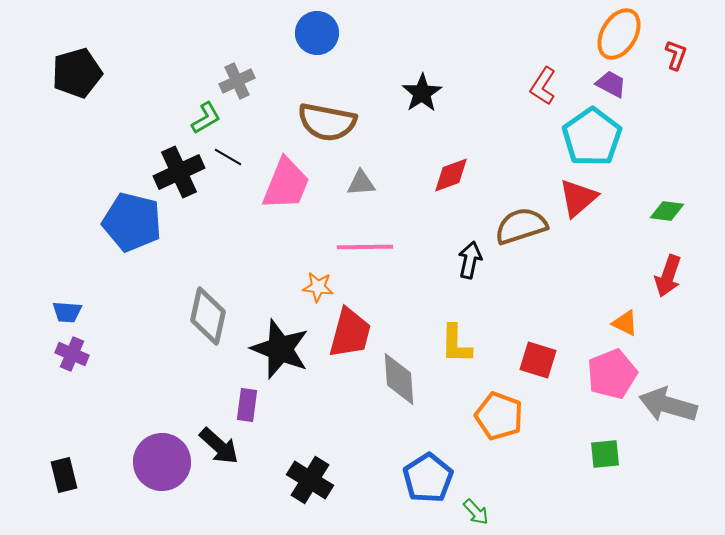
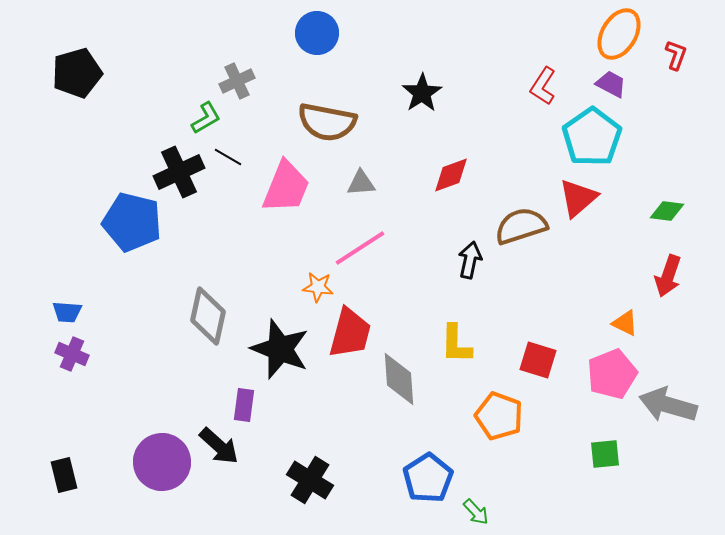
pink trapezoid at (286, 184): moved 3 px down
pink line at (365, 247): moved 5 px left, 1 px down; rotated 32 degrees counterclockwise
purple rectangle at (247, 405): moved 3 px left
